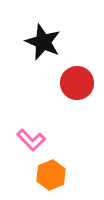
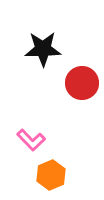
black star: moved 7 px down; rotated 24 degrees counterclockwise
red circle: moved 5 px right
